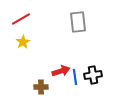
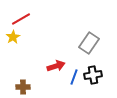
gray rectangle: moved 11 px right, 21 px down; rotated 40 degrees clockwise
yellow star: moved 10 px left, 5 px up
red arrow: moved 5 px left, 5 px up
blue line: moved 1 px left; rotated 28 degrees clockwise
brown cross: moved 18 px left
